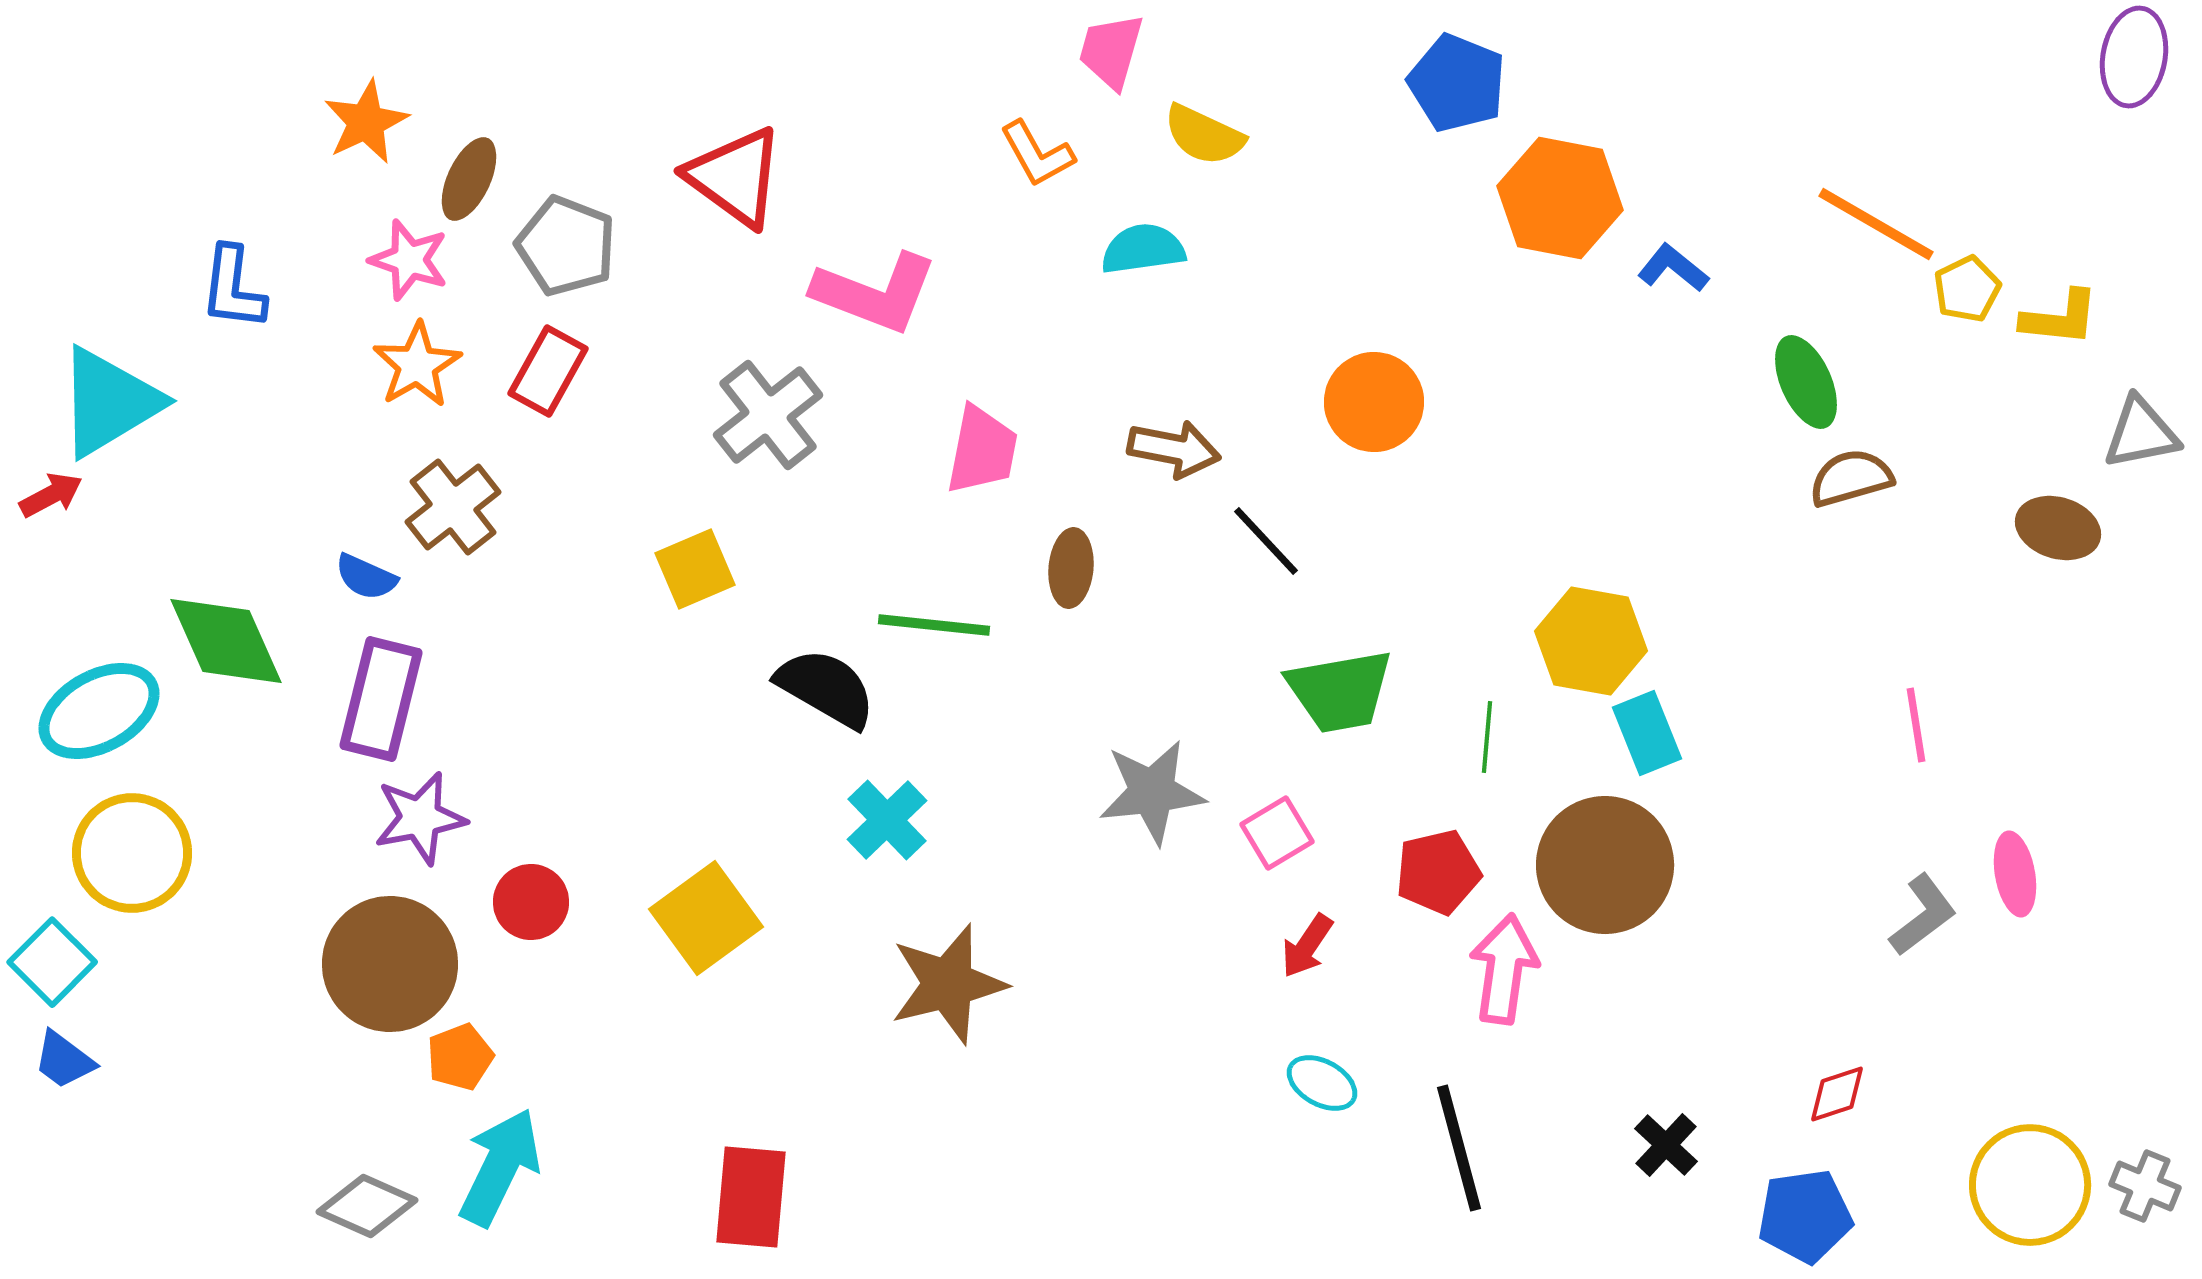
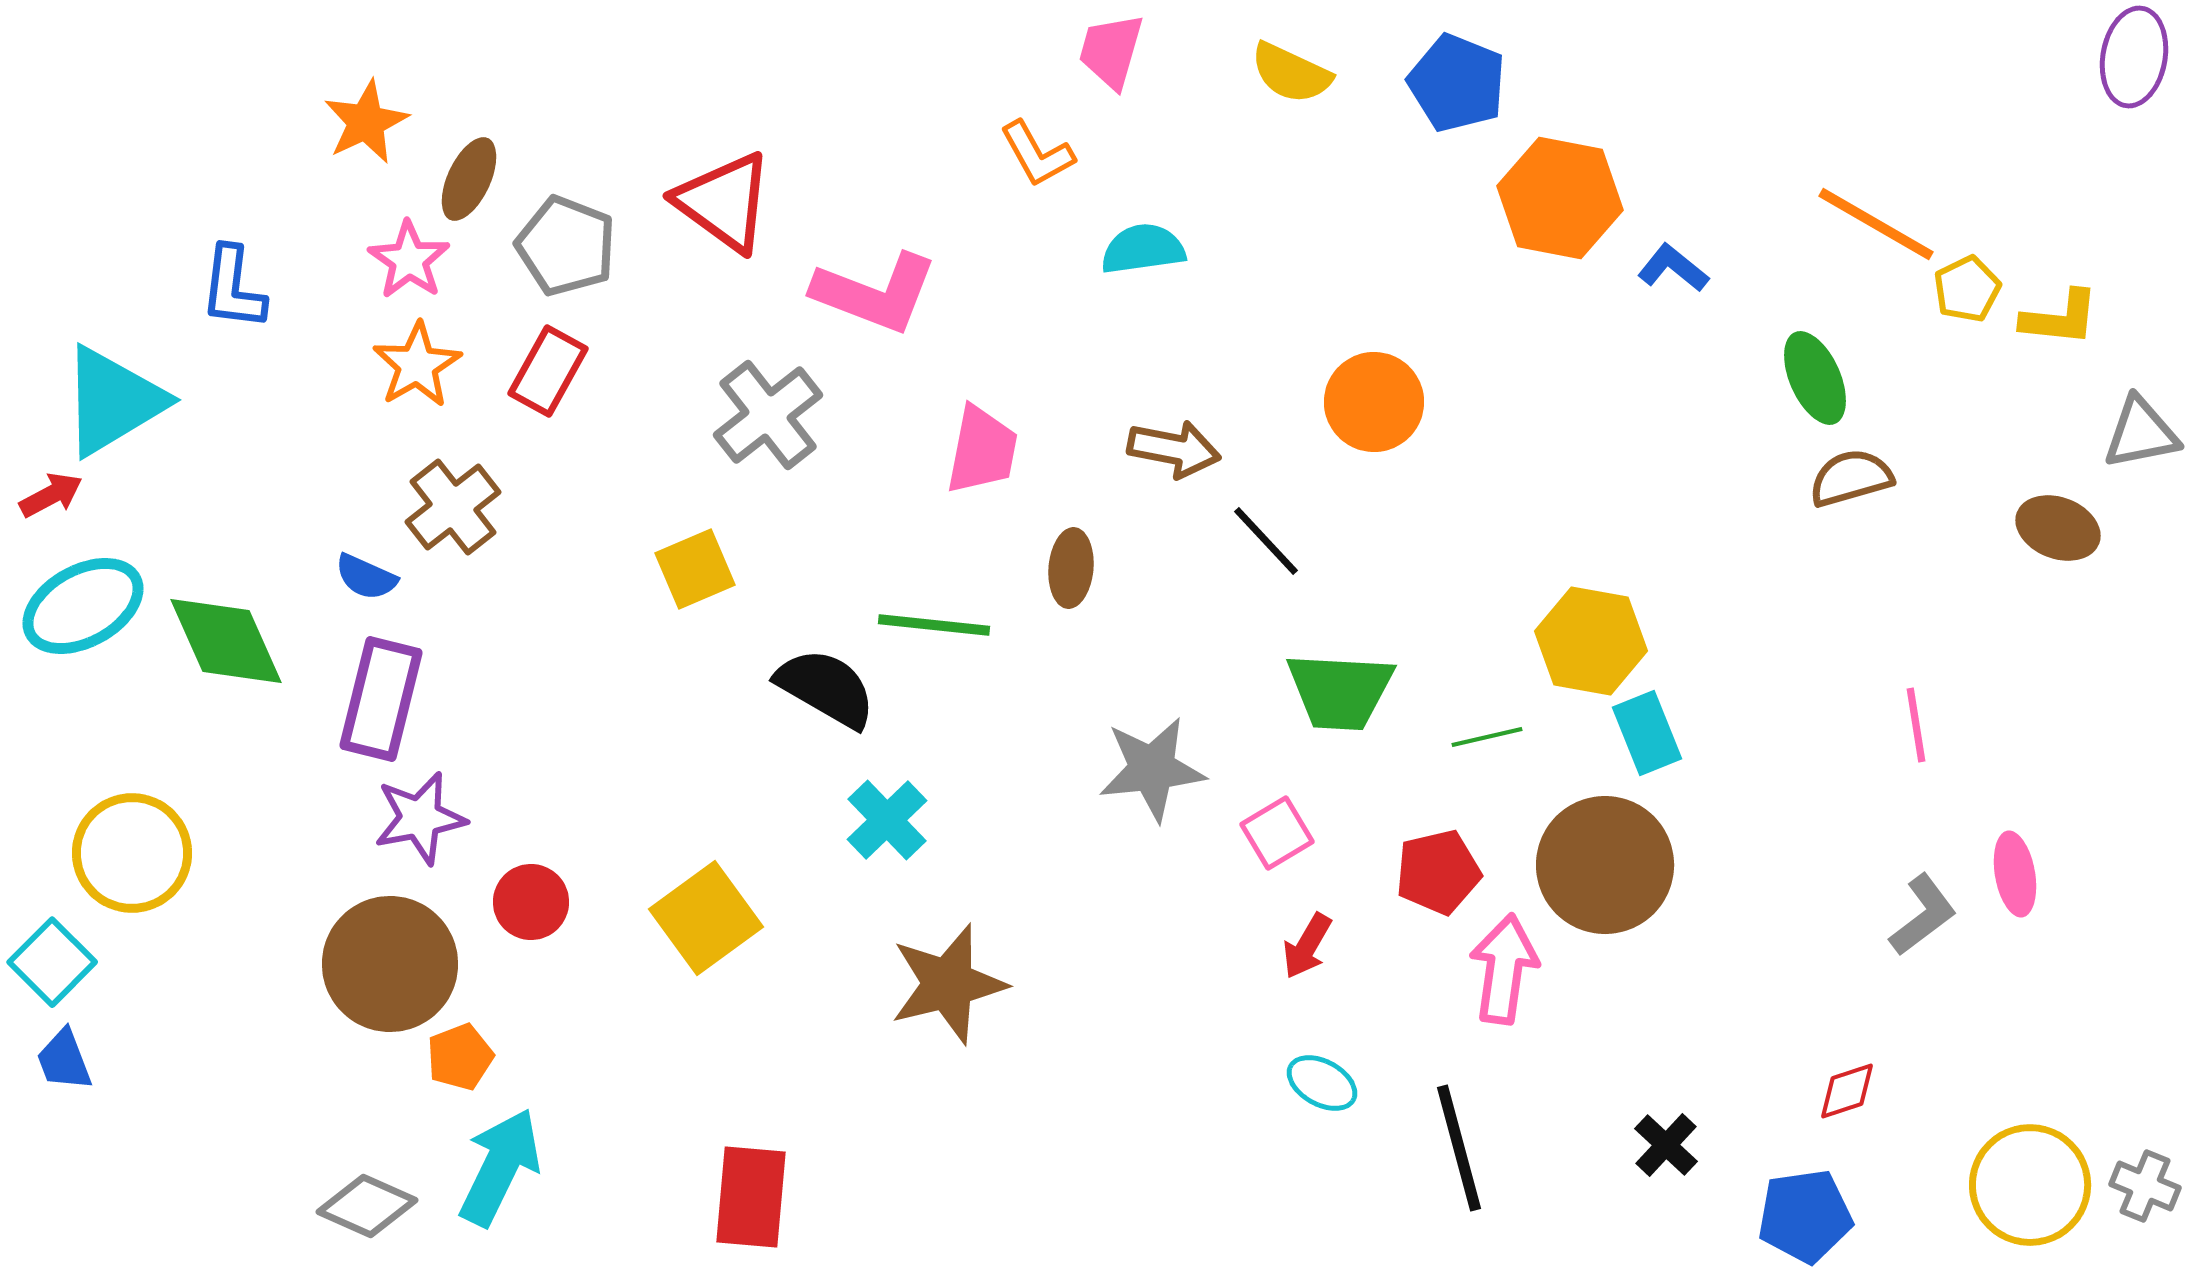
yellow semicircle at (1204, 135): moved 87 px right, 62 px up
red triangle at (735, 177): moved 11 px left, 25 px down
pink star at (409, 260): rotated 16 degrees clockwise
green ellipse at (1806, 382): moved 9 px right, 4 px up
cyan triangle at (109, 402): moved 4 px right, 1 px up
brown ellipse at (2058, 528): rotated 4 degrees clockwise
green trapezoid at (1340, 691): rotated 13 degrees clockwise
cyan ellipse at (99, 711): moved 16 px left, 105 px up
green line at (1487, 737): rotated 72 degrees clockwise
gray star at (1152, 792): moved 23 px up
red arrow at (1307, 946): rotated 4 degrees counterclockwise
blue trapezoid at (64, 1060): rotated 32 degrees clockwise
red diamond at (1837, 1094): moved 10 px right, 3 px up
